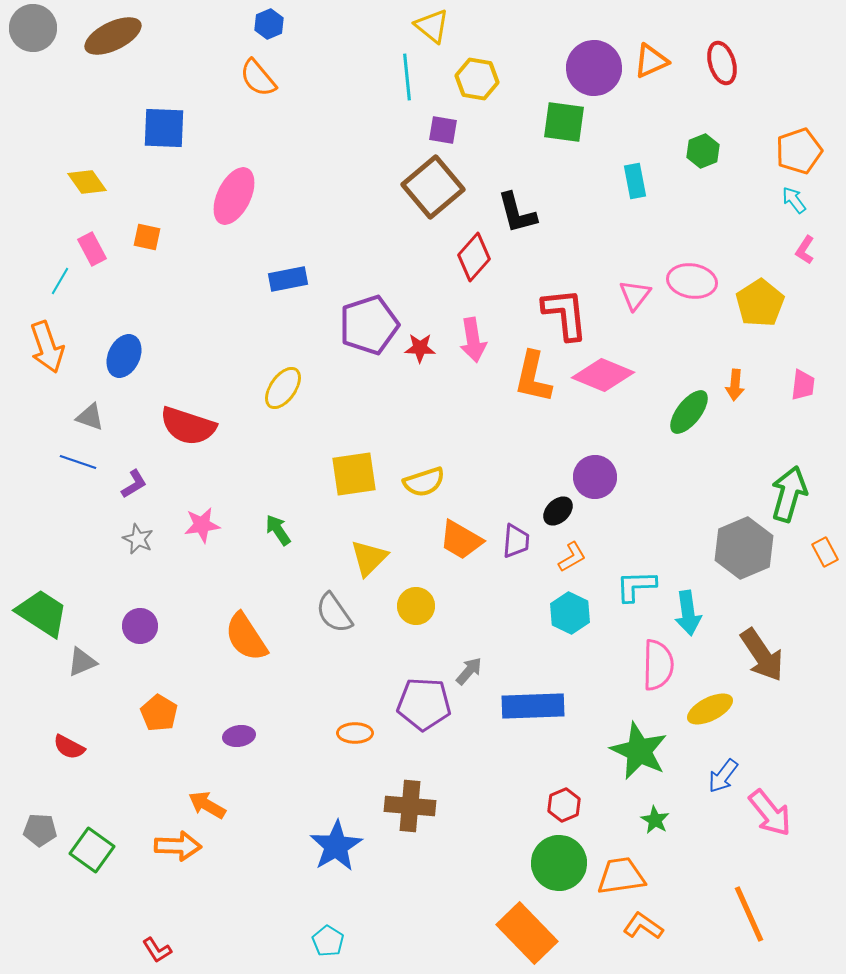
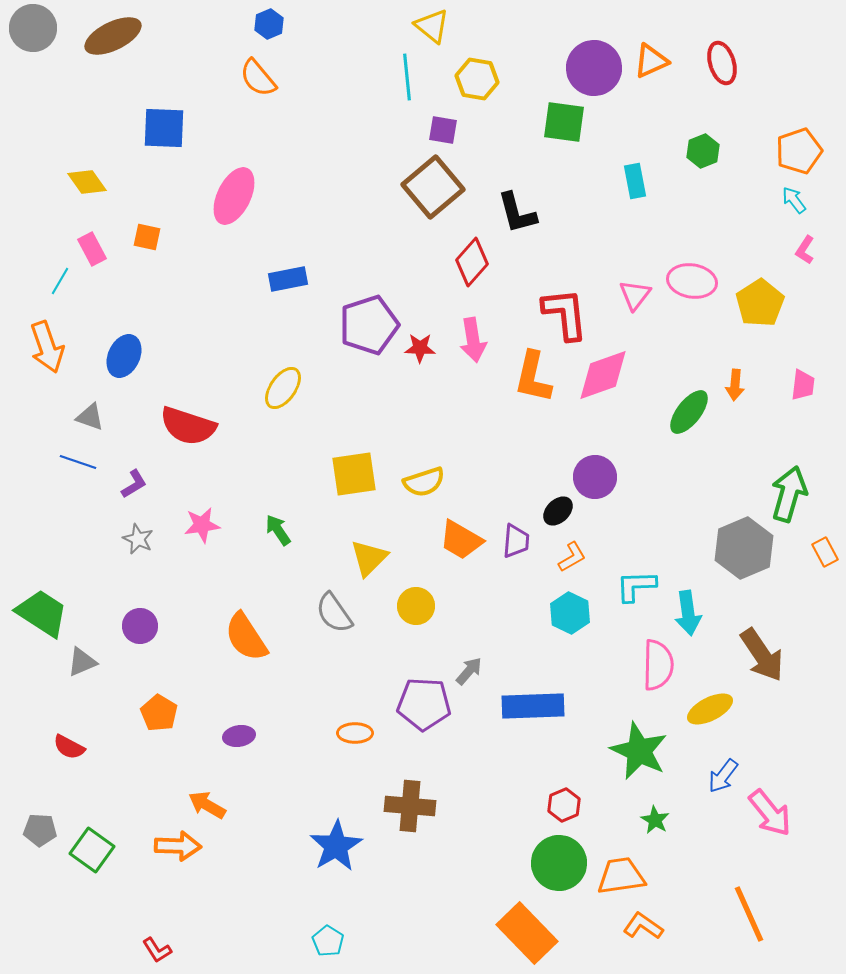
red diamond at (474, 257): moved 2 px left, 5 px down
pink diamond at (603, 375): rotated 42 degrees counterclockwise
